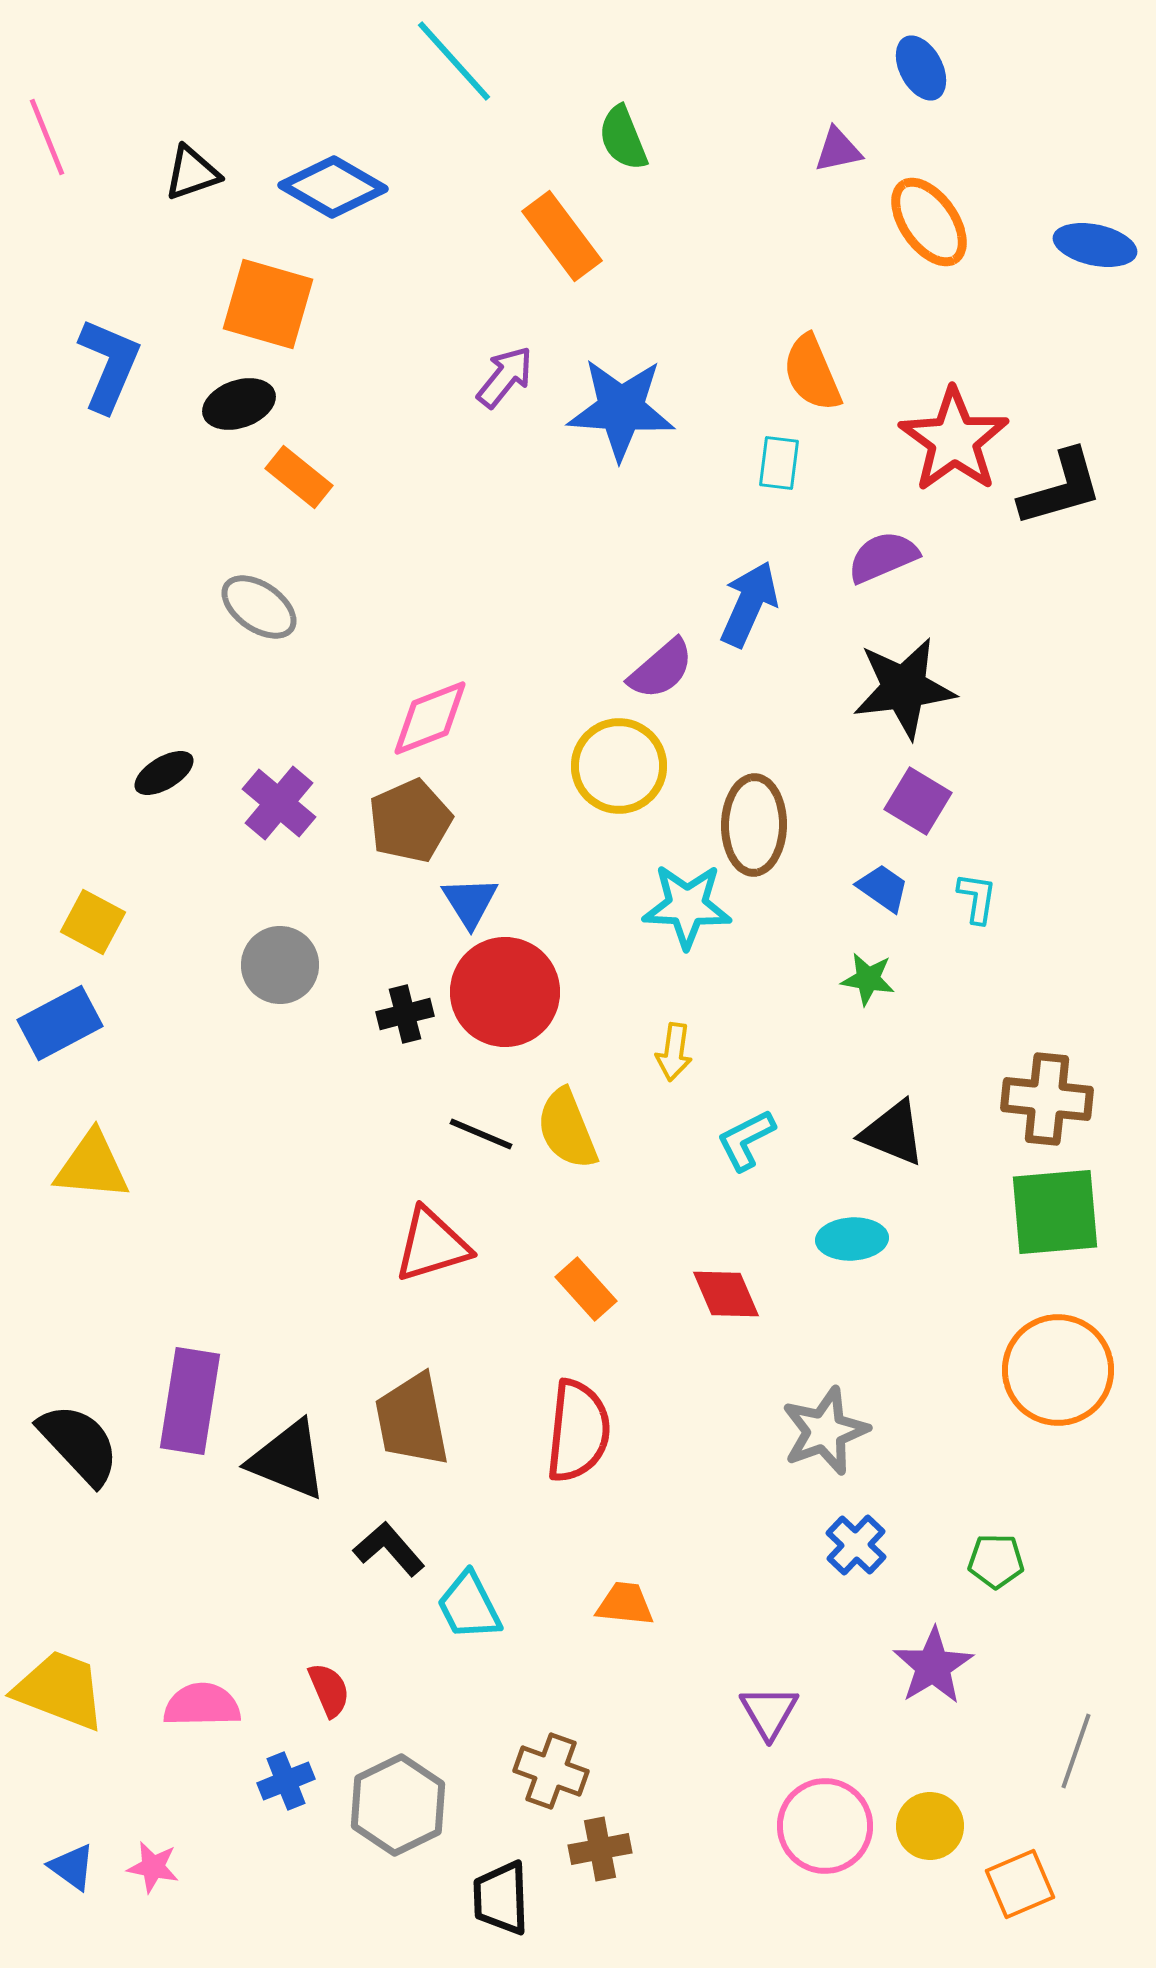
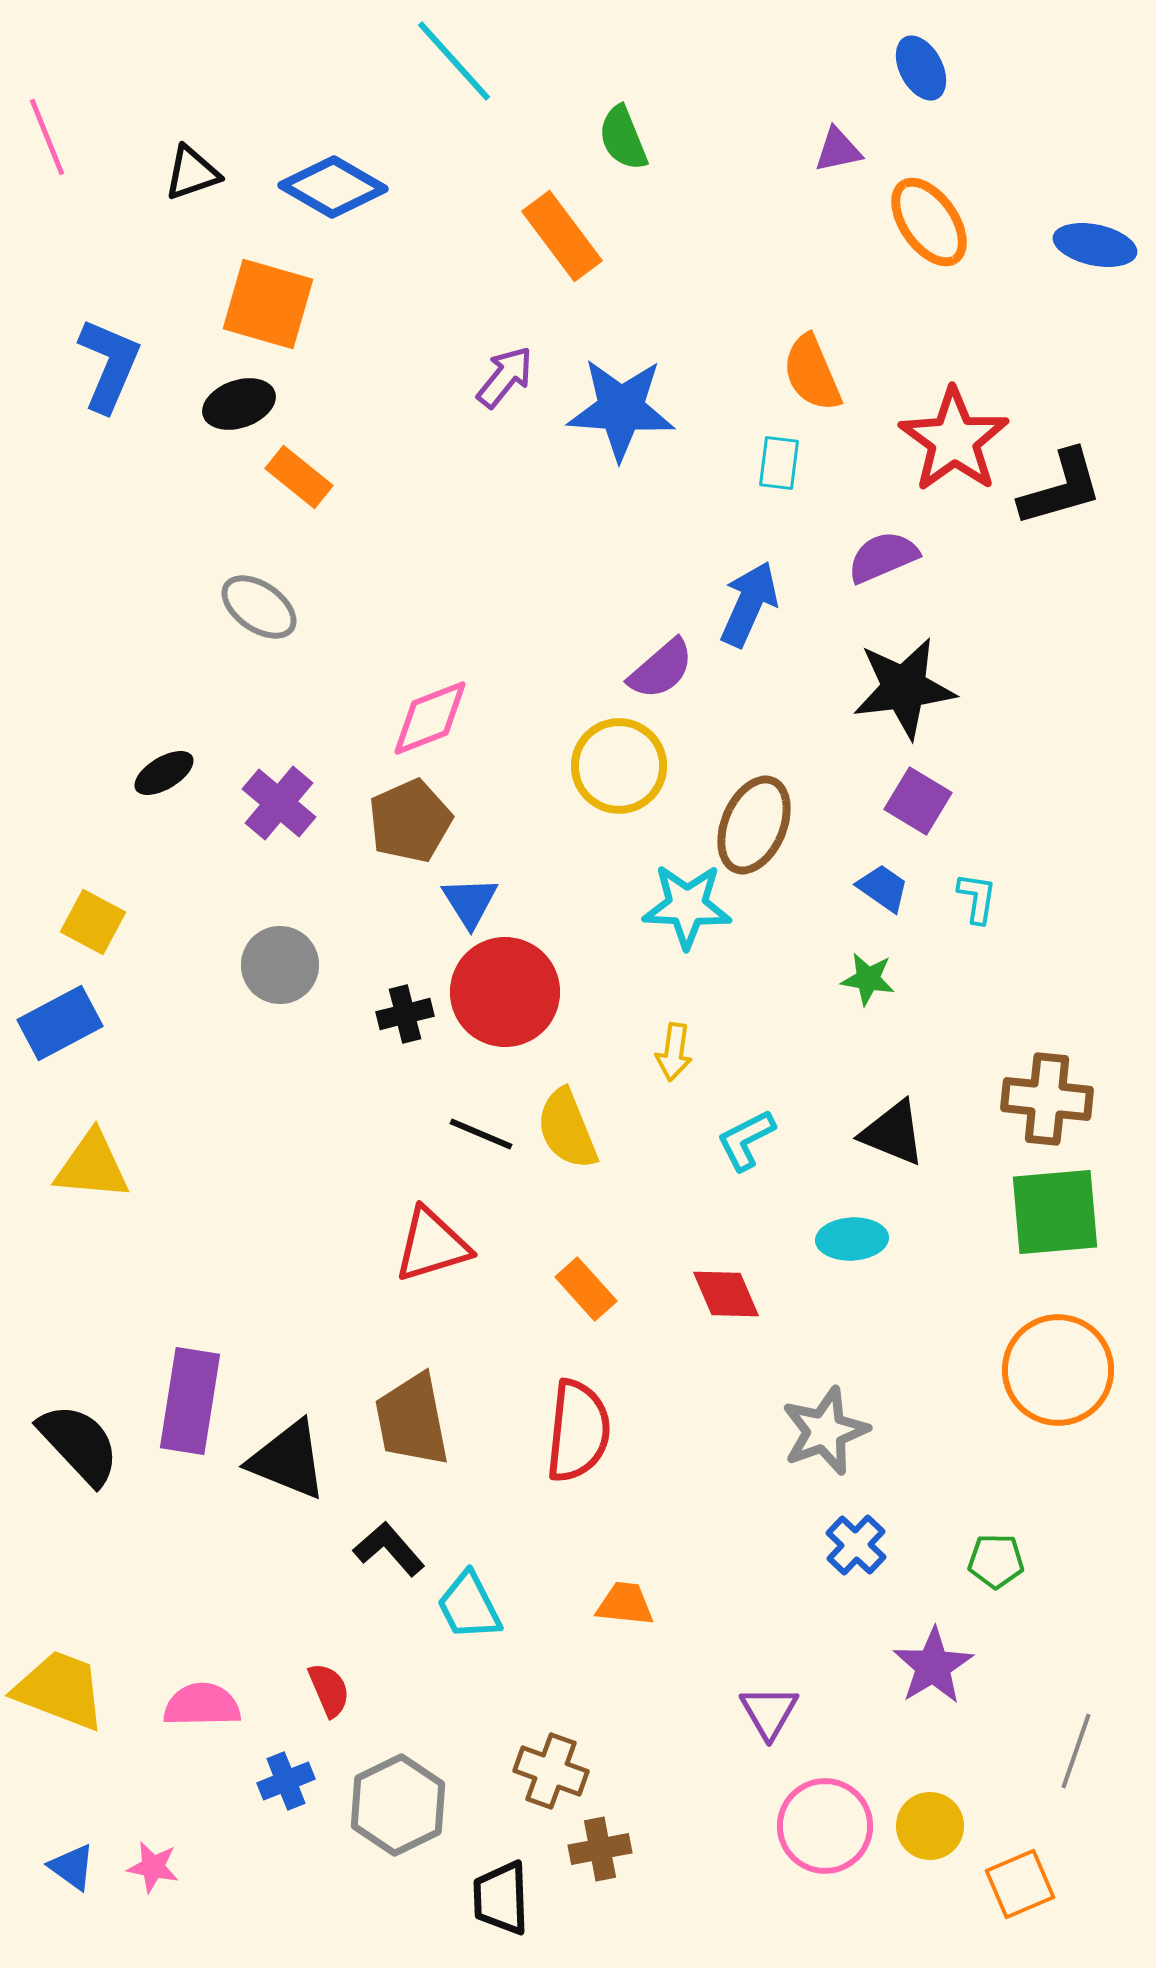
brown ellipse at (754, 825): rotated 22 degrees clockwise
